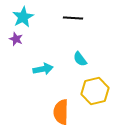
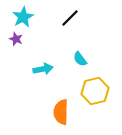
black line: moved 3 px left; rotated 48 degrees counterclockwise
